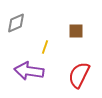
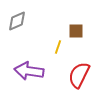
gray diamond: moved 1 px right, 2 px up
yellow line: moved 13 px right
